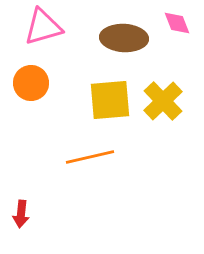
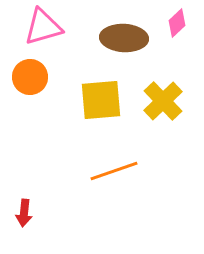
pink diamond: rotated 68 degrees clockwise
orange circle: moved 1 px left, 6 px up
yellow square: moved 9 px left
orange line: moved 24 px right, 14 px down; rotated 6 degrees counterclockwise
red arrow: moved 3 px right, 1 px up
